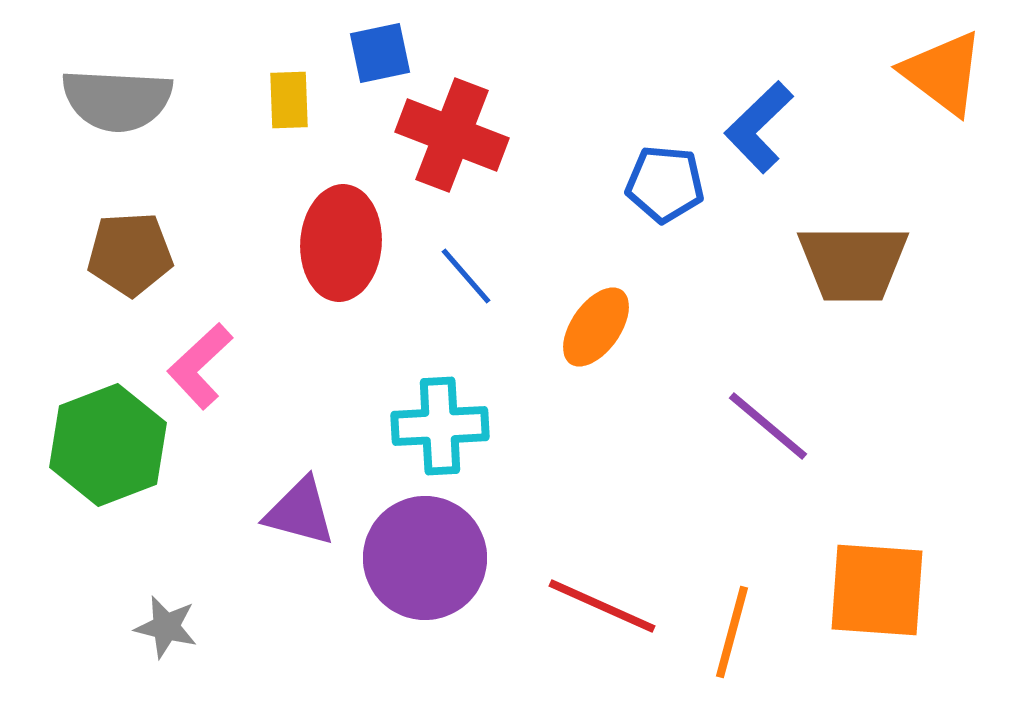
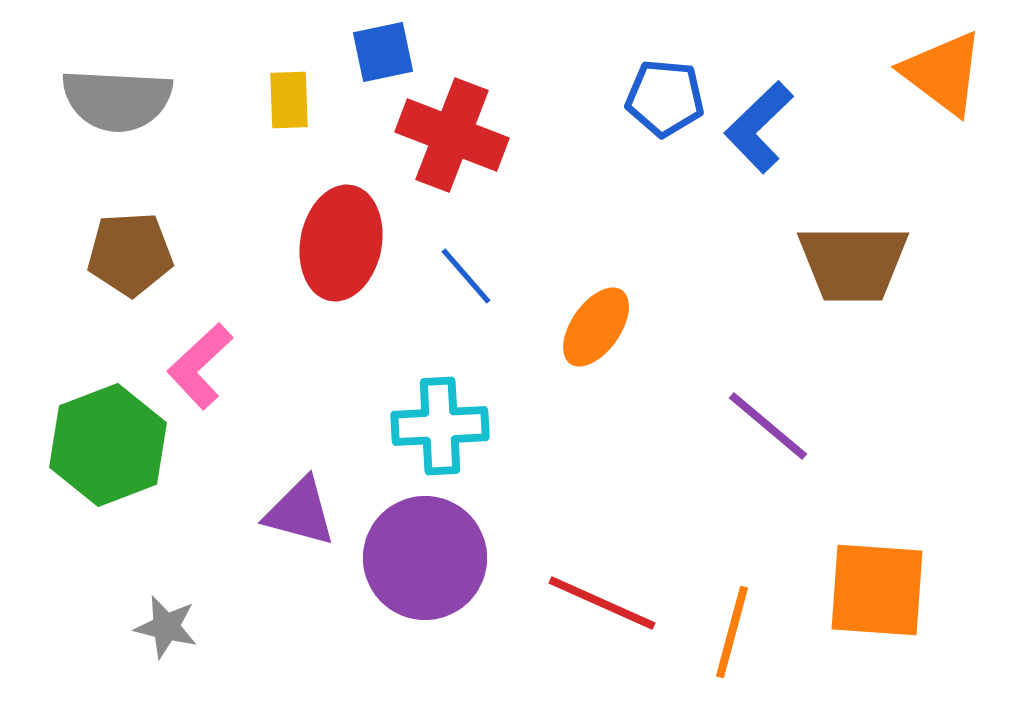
blue square: moved 3 px right, 1 px up
blue pentagon: moved 86 px up
red ellipse: rotated 7 degrees clockwise
red line: moved 3 px up
